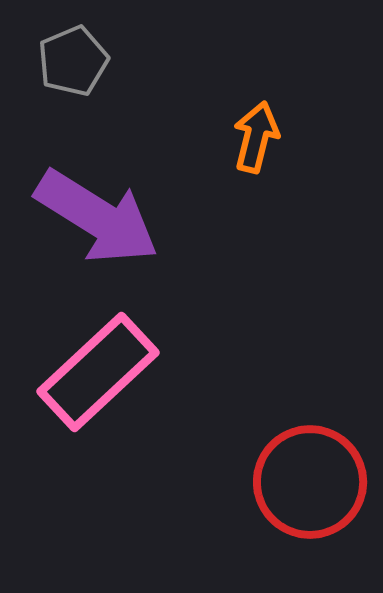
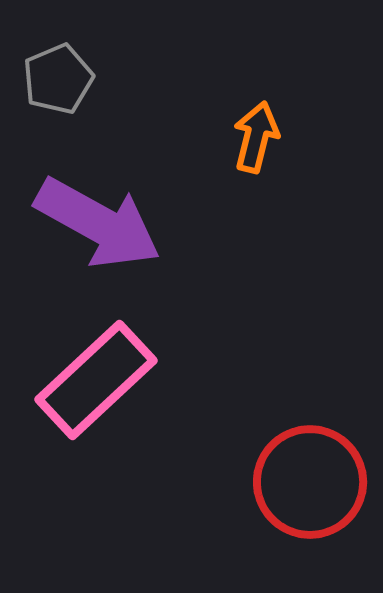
gray pentagon: moved 15 px left, 18 px down
purple arrow: moved 1 px right, 6 px down; rotated 3 degrees counterclockwise
pink rectangle: moved 2 px left, 8 px down
